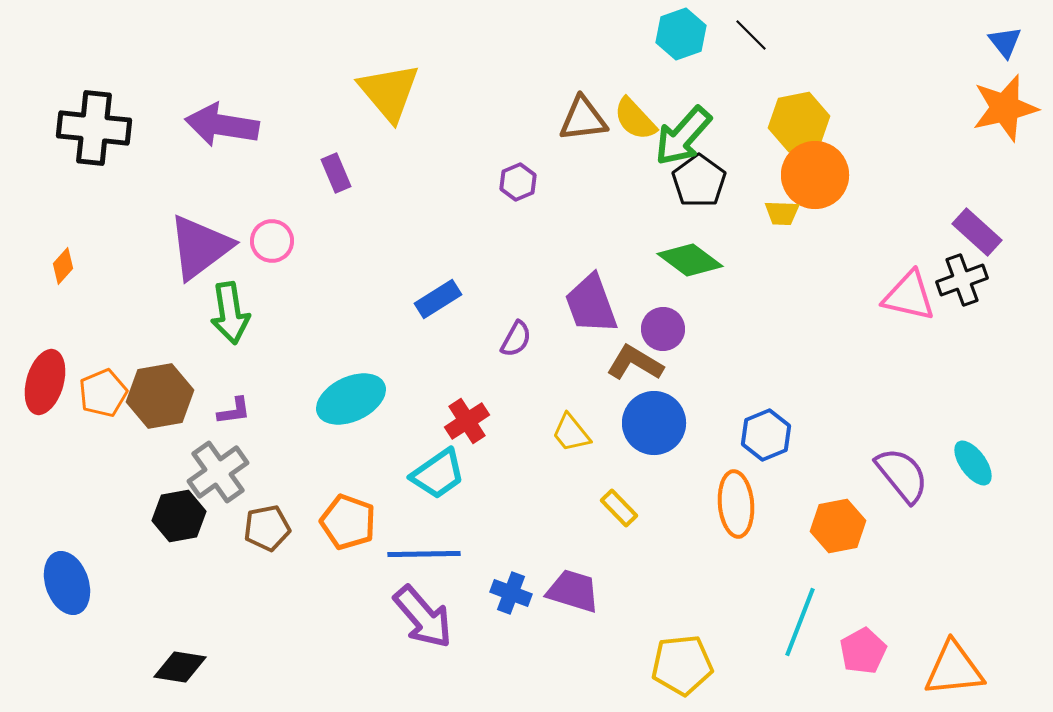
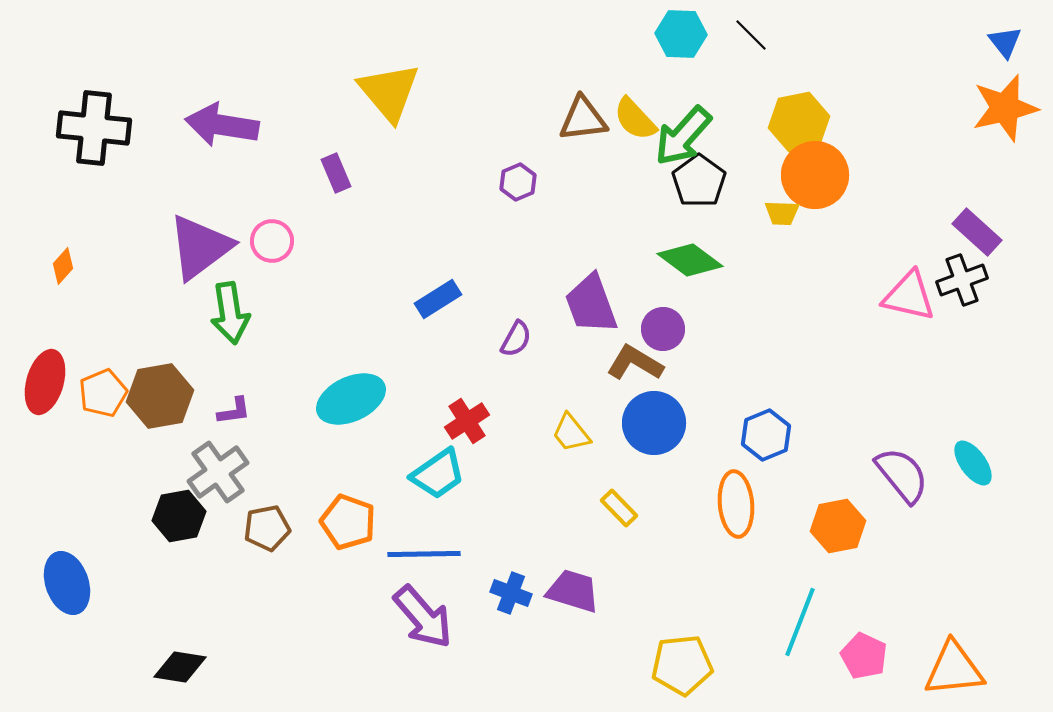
cyan hexagon at (681, 34): rotated 21 degrees clockwise
pink pentagon at (863, 651): moved 1 px right, 5 px down; rotated 18 degrees counterclockwise
